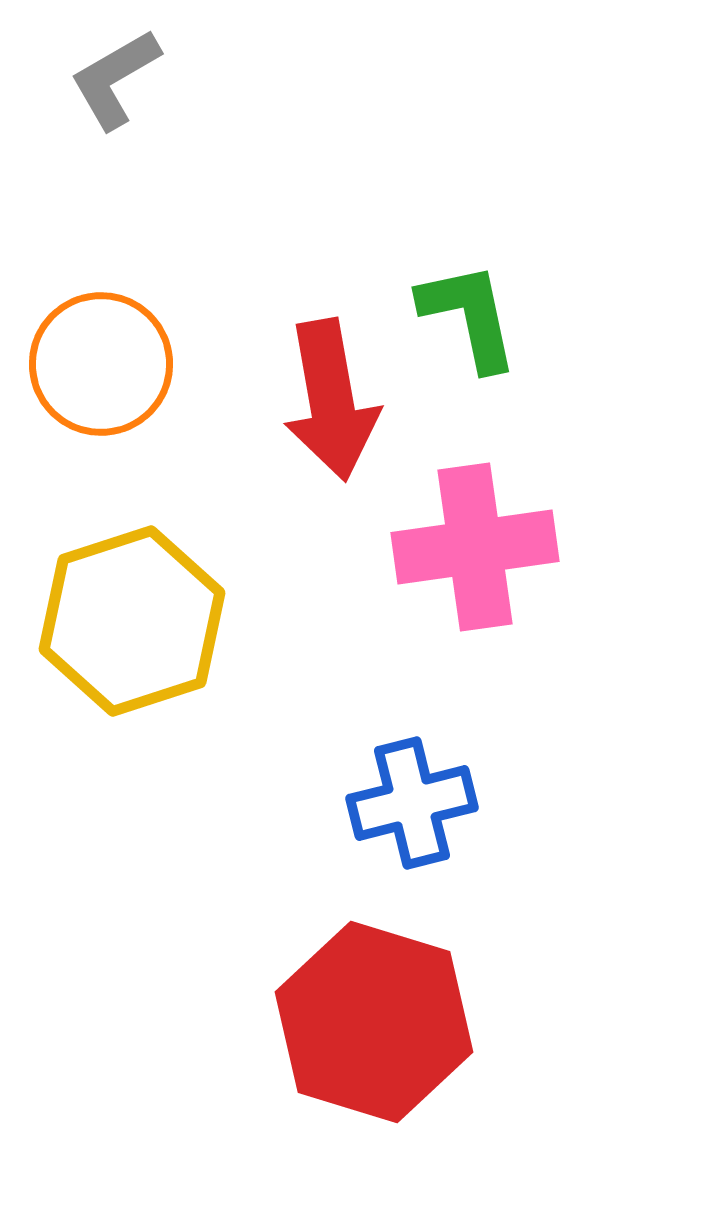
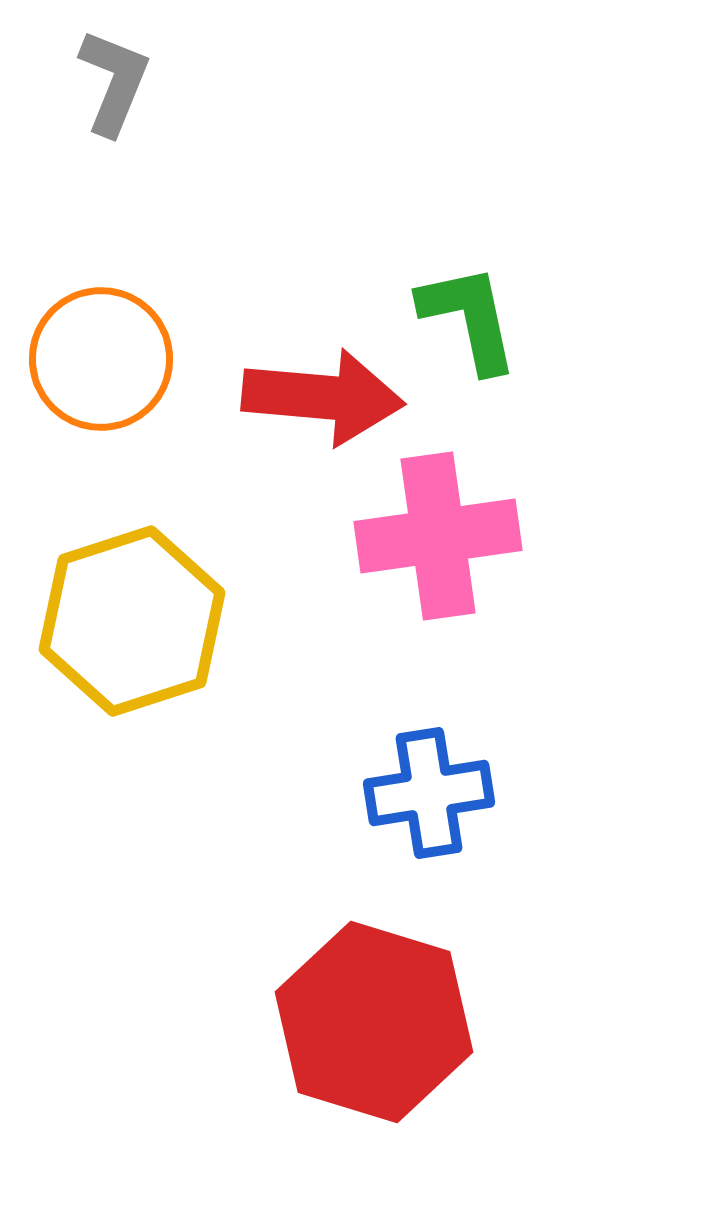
gray L-shape: moved 1 px left, 3 px down; rotated 142 degrees clockwise
green L-shape: moved 2 px down
orange circle: moved 5 px up
red arrow: moved 8 px left, 3 px up; rotated 75 degrees counterclockwise
pink cross: moved 37 px left, 11 px up
blue cross: moved 17 px right, 10 px up; rotated 5 degrees clockwise
